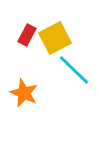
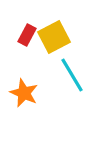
yellow square: moved 1 px left, 1 px up
cyan line: moved 2 px left, 5 px down; rotated 15 degrees clockwise
